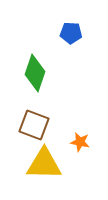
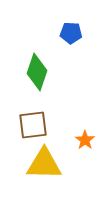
green diamond: moved 2 px right, 1 px up
brown square: moved 1 px left; rotated 28 degrees counterclockwise
orange star: moved 5 px right, 2 px up; rotated 24 degrees clockwise
